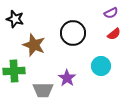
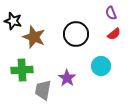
purple semicircle: rotated 96 degrees clockwise
black star: moved 2 px left, 2 px down
black circle: moved 3 px right, 1 px down
brown star: moved 8 px up
green cross: moved 8 px right, 1 px up
gray trapezoid: rotated 100 degrees clockwise
